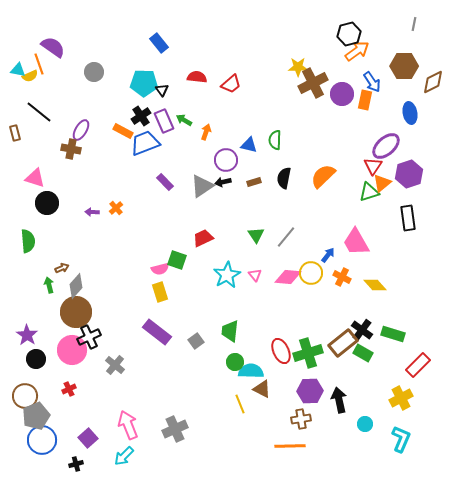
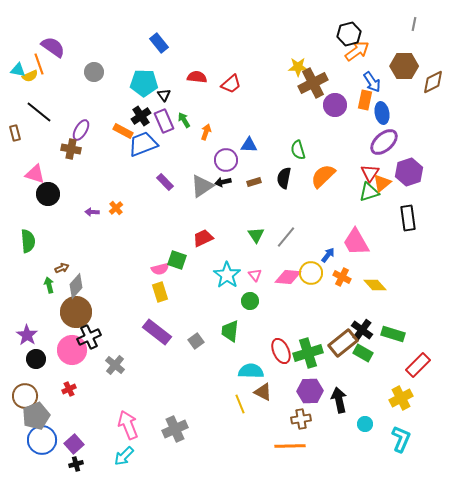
black triangle at (162, 90): moved 2 px right, 5 px down
purple circle at (342, 94): moved 7 px left, 11 px down
blue ellipse at (410, 113): moved 28 px left
green arrow at (184, 120): rotated 28 degrees clockwise
green semicircle at (275, 140): moved 23 px right, 10 px down; rotated 18 degrees counterclockwise
blue trapezoid at (145, 143): moved 2 px left, 1 px down
blue triangle at (249, 145): rotated 12 degrees counterclockwise
purple ellipse at (386, 146): moved 2 px left, 4 px up
red triangle at (373, 166): moved 3 px left, 7 px down
purple hexagon at (409, 174): moved 2 px up
pink triangle at (35, 178): moved 4 px up
black circle at (47, 203): moved 1 px right, 9 px up
cyan star at (227, 275): rotated 8 degrees counterclockwise
green circle at (235, 362): moved 15 px right, 61 px up
brown triangle at (262, 389): moved 1 px right, 3 px down
purple square at (88, 438): moved 14 px left, 6 px down
